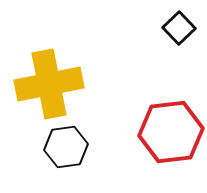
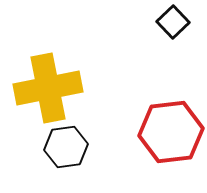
black square: moved 6 px left, 6 px up
yellow cross: moved 1 px left, 4 px down
